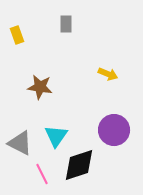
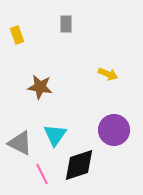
cyan triangle: moved 1 px left, 1 px up
